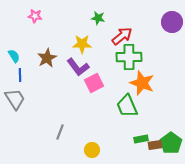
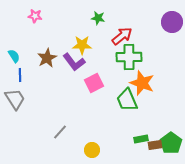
yellow star: moved 1 px down
purple L-shape: moved 4 px left, 5 px up
green trapezoid: moved 6 px up
gray line: rotated 21 degrees clockwise
